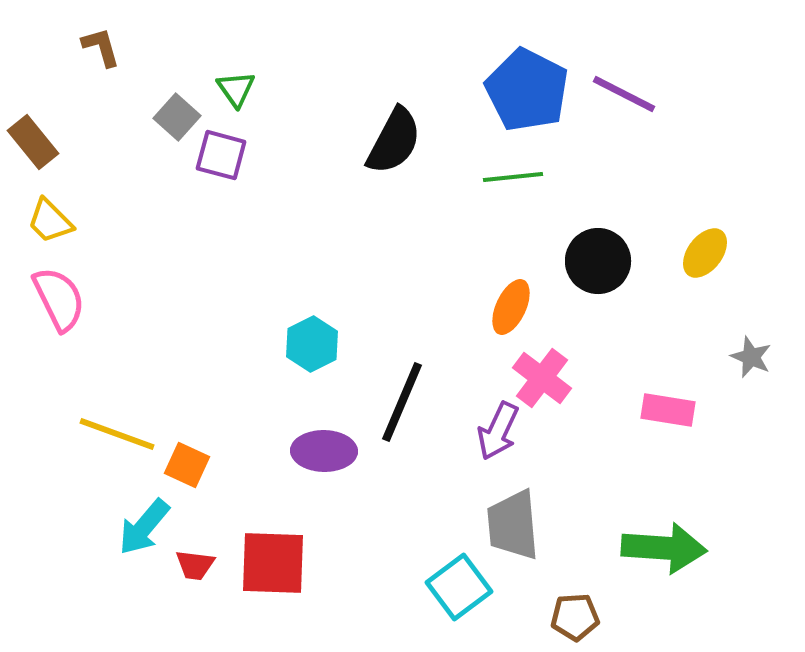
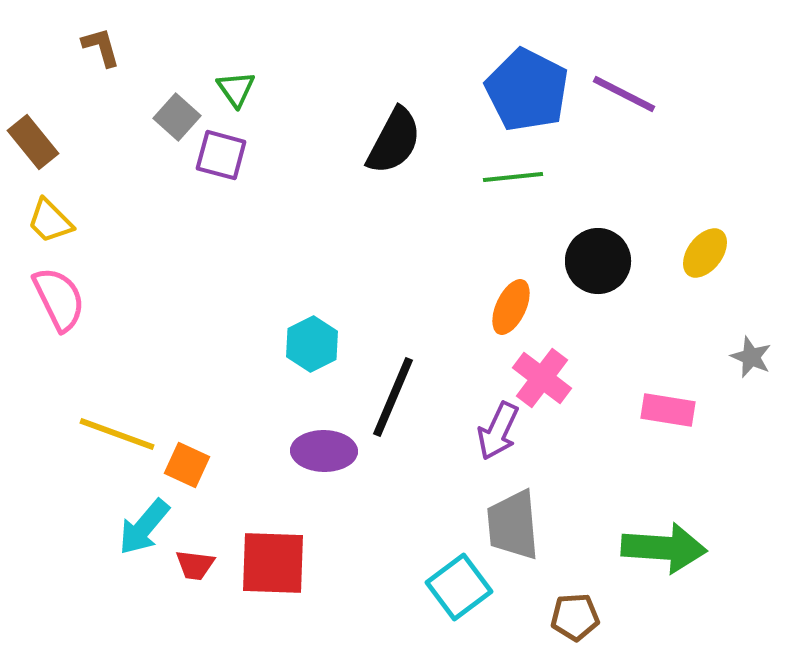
black line: moved 9 px left, 5 px up
